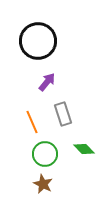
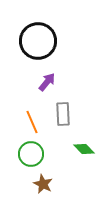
gray rectangle: rotated 15 degrees clockwise
green circle: moved 14 px left
